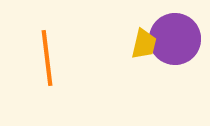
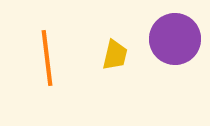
yellow trapezoid: moved 29 px left, 11 px down
